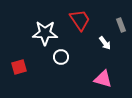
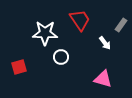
gray rectangle: rotated 56 degrees clockwise
